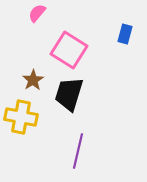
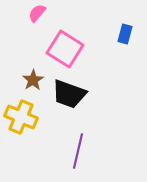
pink square: moved 4 px left, 1 px up
black trapezoid: rotated 87 degrees counterclockwise
yellow cross: rotated 12 degrees clockwise
